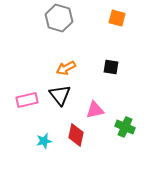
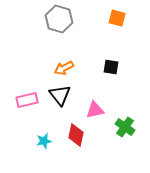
gray hexagon: moved 1 px down
orange arrow: moved 2 px left
green cross: rotated 12 degrees clockwise
